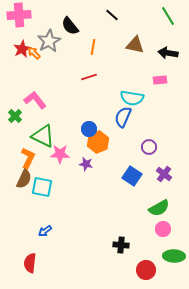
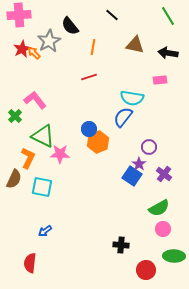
blue semicircle: rotated 15 degrees clockwise
purple star: moved 53 px right; rotated 24 degrees clockwise
brown semicircle: moved 10 px left
